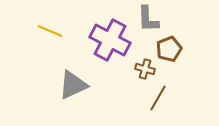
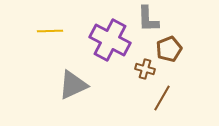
yellow line: rotated 25 degrees counterclockwise
brown line: moved 4 px right
